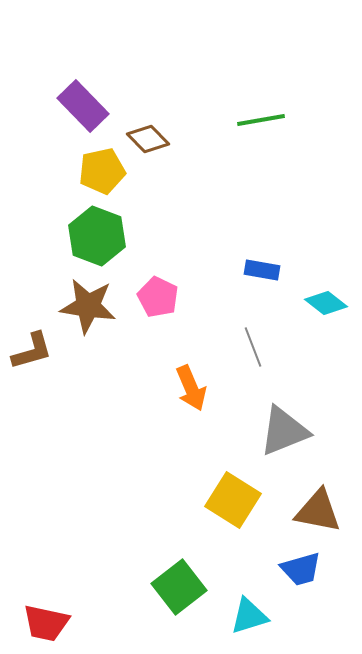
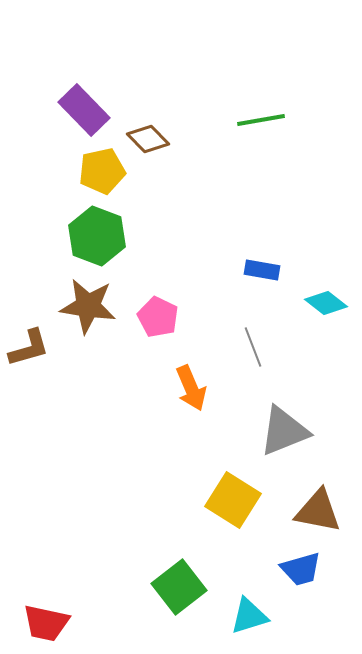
purple rectangle: moved 1 px right, 4 px down
pink pentagon: moved 20 px down
brown L-shape: moved 3 px left, 3 px up
